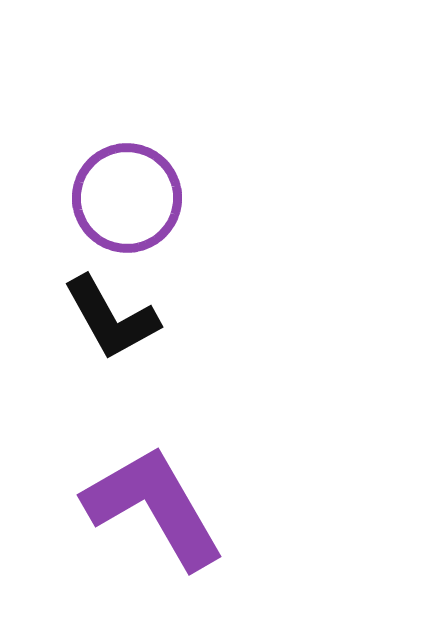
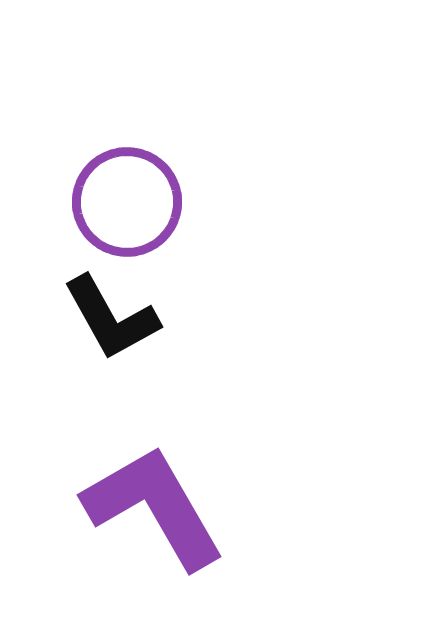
purple circle: moved 4 px down
